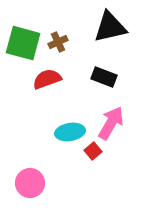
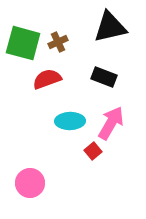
cyan ellipse: moved 11 px up; rotated 8 degrees clockwise
